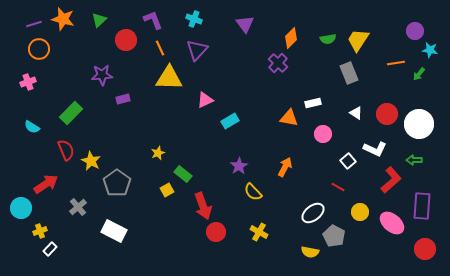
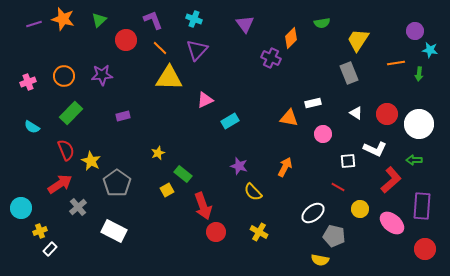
green semicircle at (328, 39): moved 6 px left, 16 px up
orange line at (160, 48): rotated 21 degrees counterclockwise
orange circle at (39, 49): moved 25 px right, 27 px down
purple cross at (278, 63): moved 7 px left, 5 px up; rotated 18 degrees counterclockwise
green arrow at (419, 74): rotated 32 degrees counterclockwise
purple rectangle at (123, 99): moved 17 px down
white square at (348, 161): rotated 35 degrees clockwise
purple star at (239, 166): rotated 24 degrees counterclockwise
red arrow at (46, 184): moved 14 px right
yellow circle at (360, 212): moved 3 px up
gray pentagon at (334, 236): rotated 15 degrees counterclockwise
yellow semicircle at (310, 252): moved 10 px right, 8 px down
